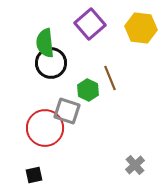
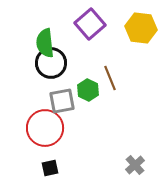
gray square: moved 5 px left, 10 px up; rotated 28 degrees counterclockwise
black square: moved 16 px right, 7 px up
